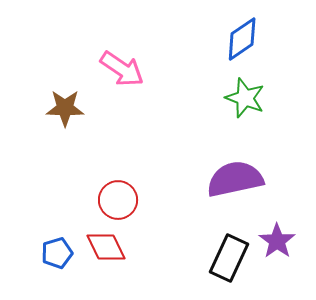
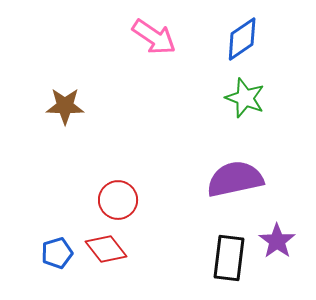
pink arrow: moved 32 px right, 32 px up
brown star: moved 2 px up
red diamond: moved 2 px down; rotated 12 degrees counterclockwise
black rectangle: rotated 18 degrees counterclockwise
